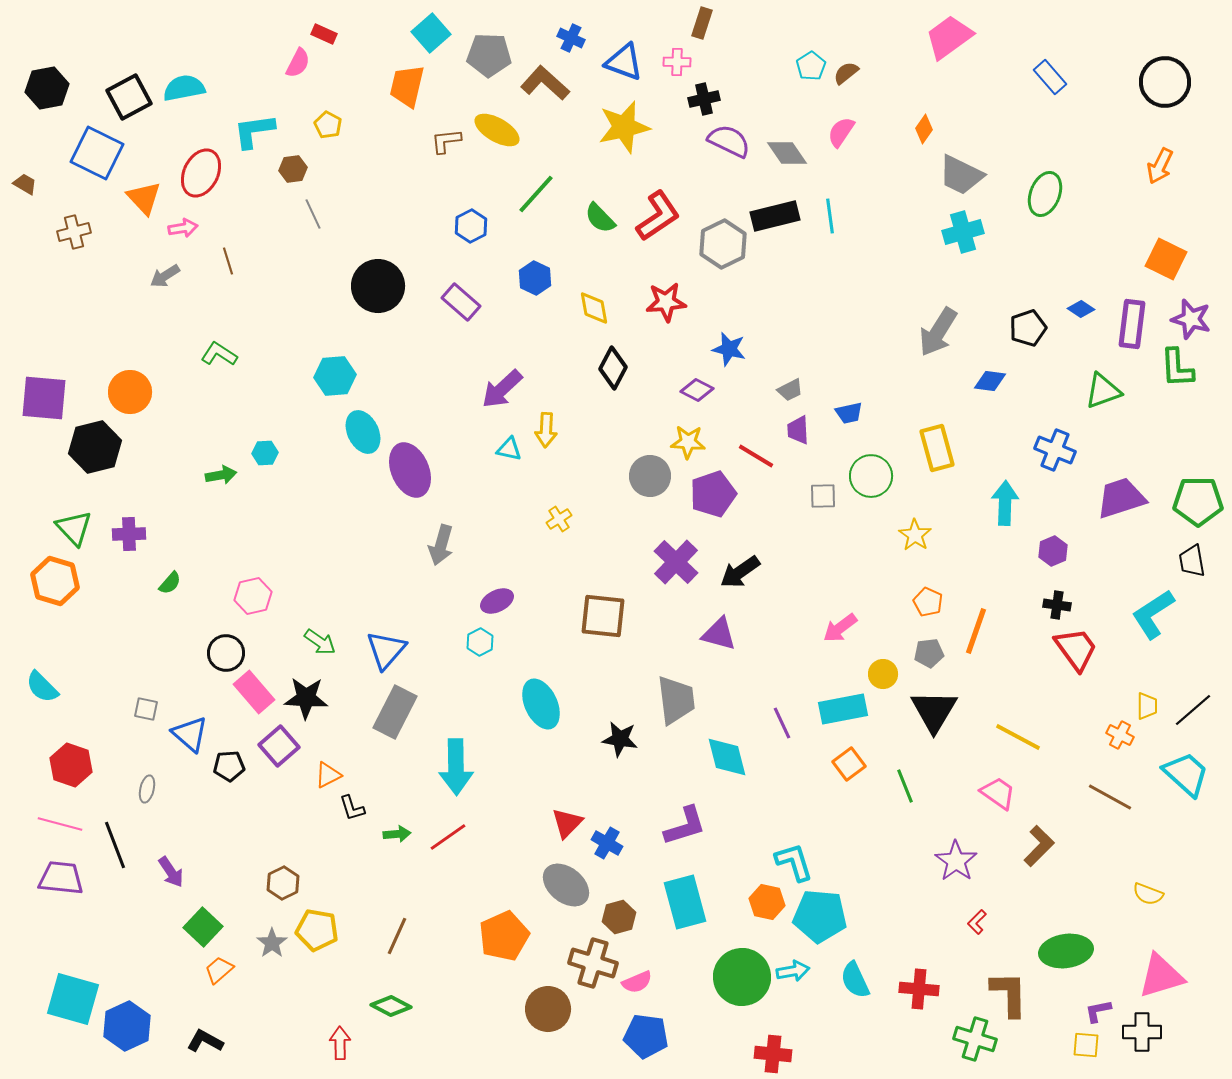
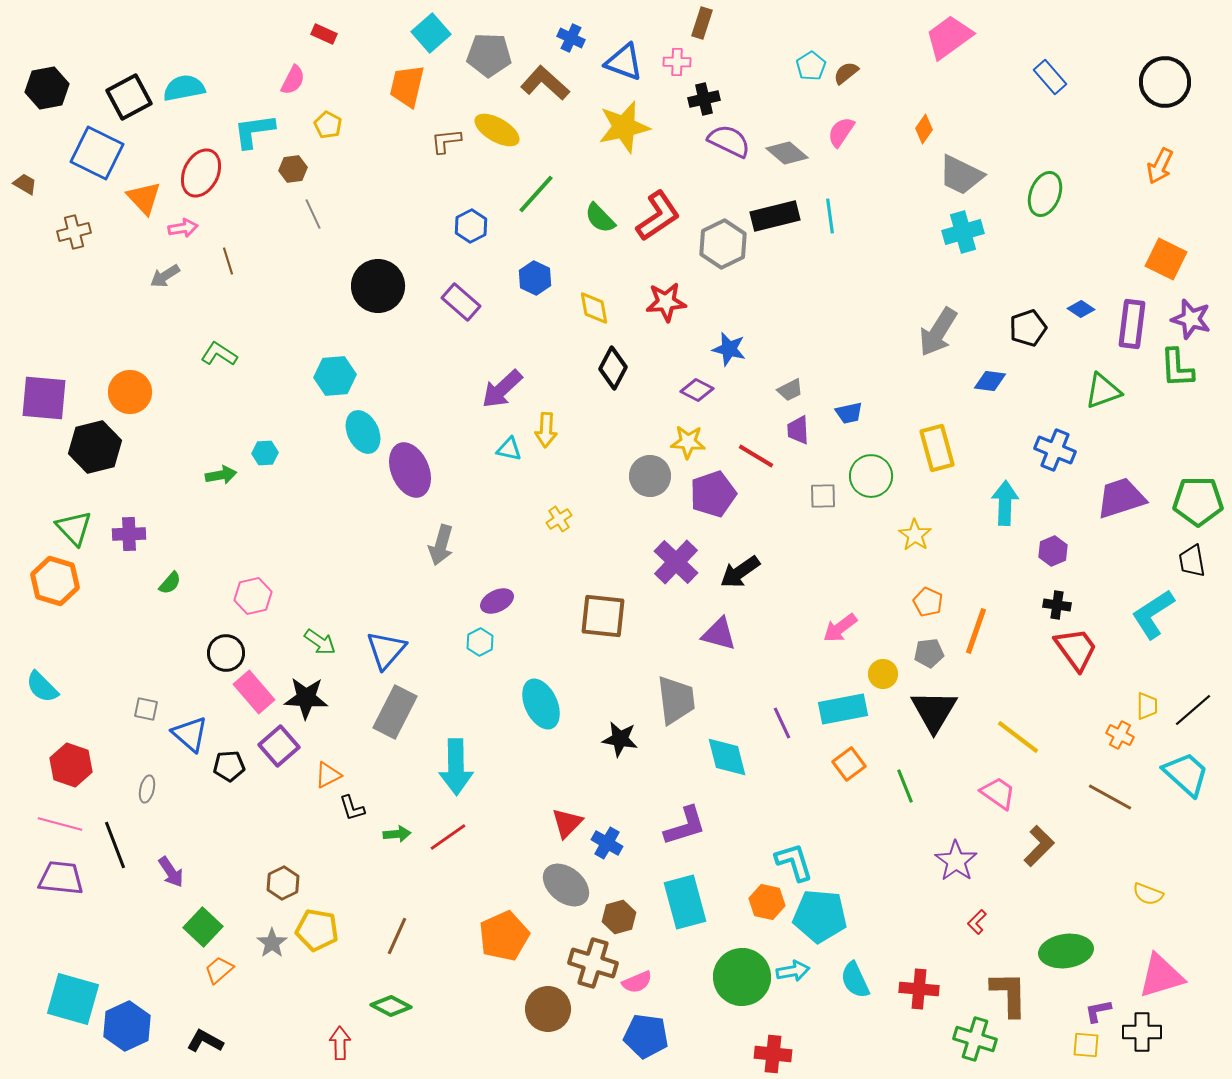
pink semicircle at (298, 63): moved 5 px left, 17 px down
gray diamond at (787, 153): rotated 15 degrees counterclockwise
yellow line at (1018, 737): rotated 9 degrees clockwise
